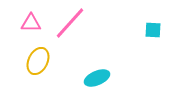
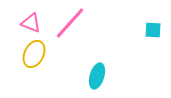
pink triangle: rotated 20 degrees clockwise
yellow ellipse: moved 4 px left, 7 px up
cyan ellipse: moved 2 px up; rotated 50 degrees counterclockwise
